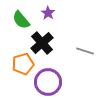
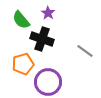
black cross: moved 4 px up; rotated 30 degrees counterclockwise
gray line: rotated 18 degrees clockwise
